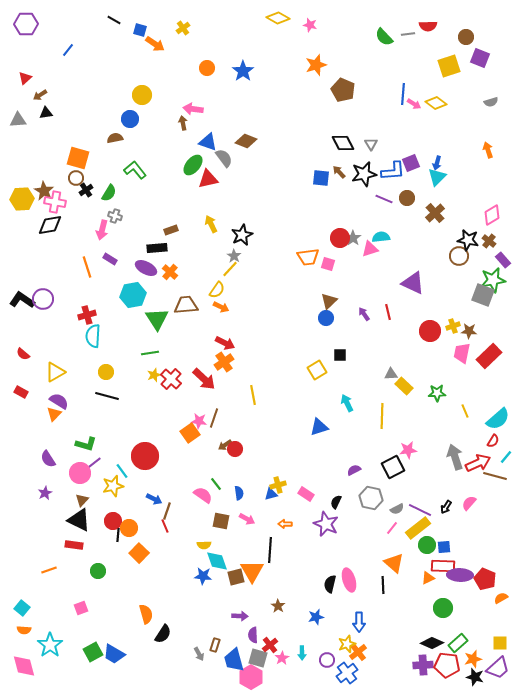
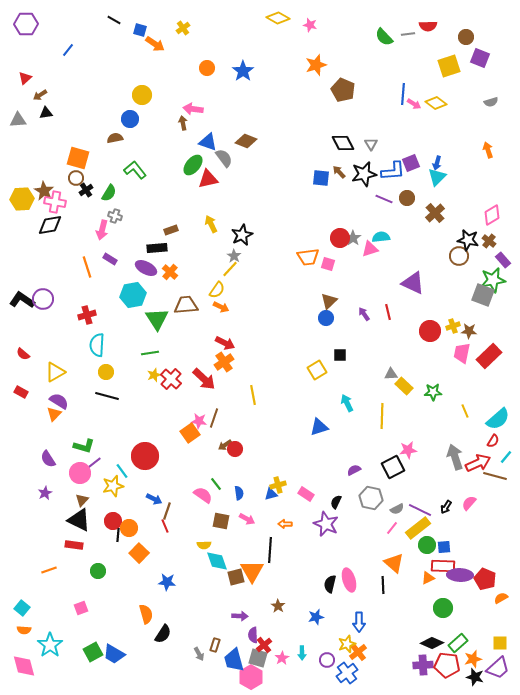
cyan semicircle at (93, 336): moved 4 px right, 9 px down
green star at (437, 393): moved 4 px left, 1 px up
green L-shape at (86, 444): moved 2 px left, 2 px down
blue star at (203, 576): moved 36 px left, 6 px down
red cross at (270, 645): moved 6 px left
